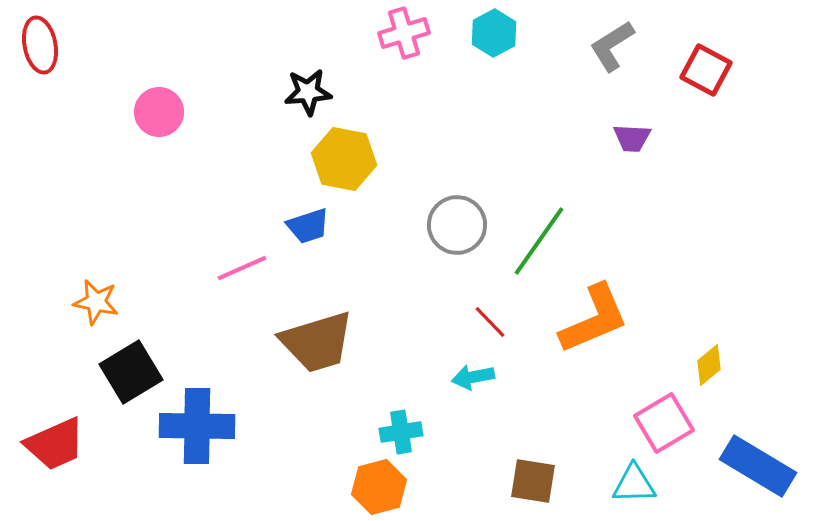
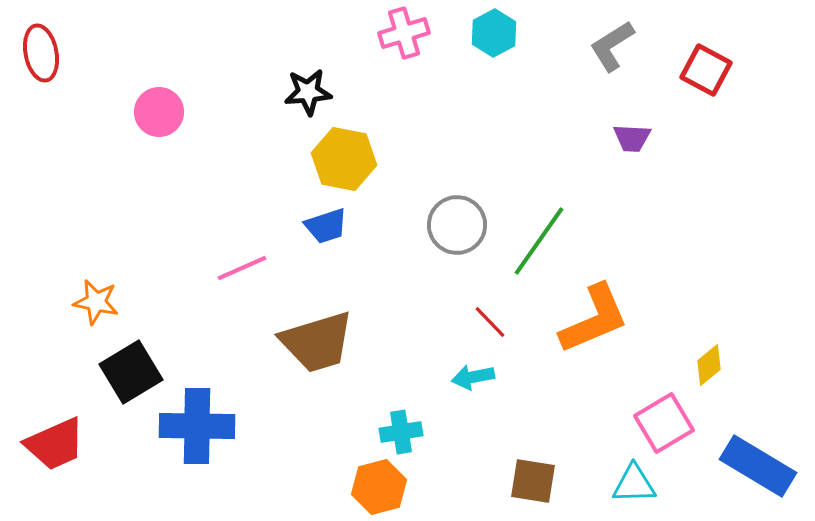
red ellipse: moved 1 px right, 8 px down
blue trapezoid: moved 18 px right
